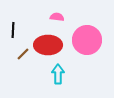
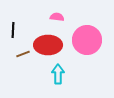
brown line: rotated 24 degrees clockwise
